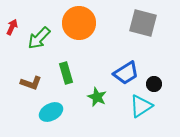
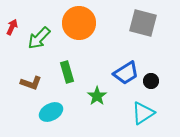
green rectangle: moved 1 px right, 1 px up
black circle: moved 3 px left, 3 px up
green star: moved 1 px up; rotated 12 degrees clockwise
cyan triangle: moved 2 px right, 7 px down
